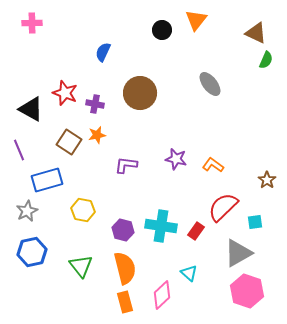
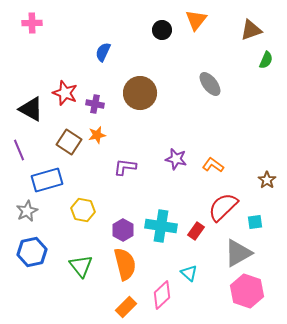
brown triangle: moved 5 px left, 3 px up; rotated 45 degrees counterclockwise
purple L-shape: moved 1 px left, 2 px down
purple hexagon: rotated 15 degrees clockwise
orange semicircle: moved 4 px up
orange rectangle: moved 1 px right, 5 px down; rotated 60 degrees clockwise
